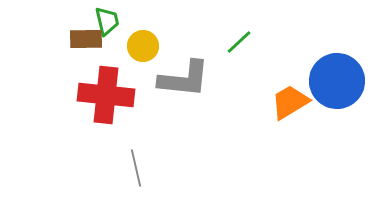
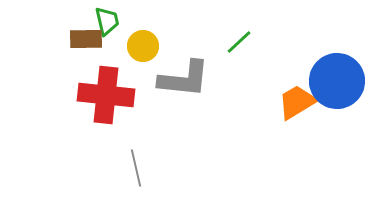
orange trapezoid: moved 7 px right
